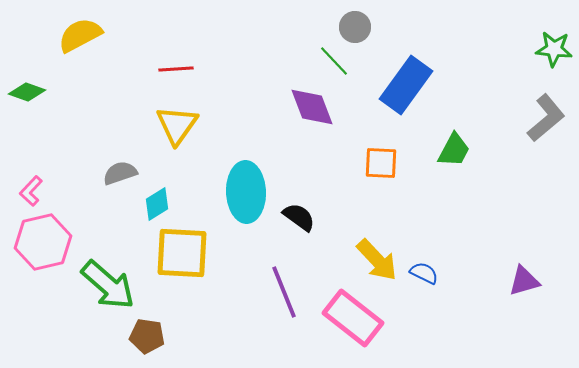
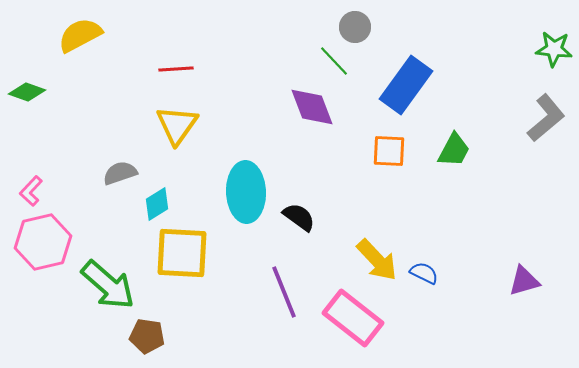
orange square: moved 8 px right, 12 px up
